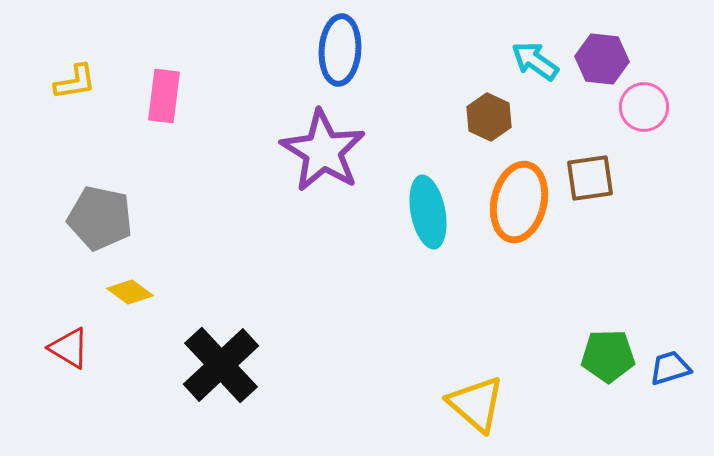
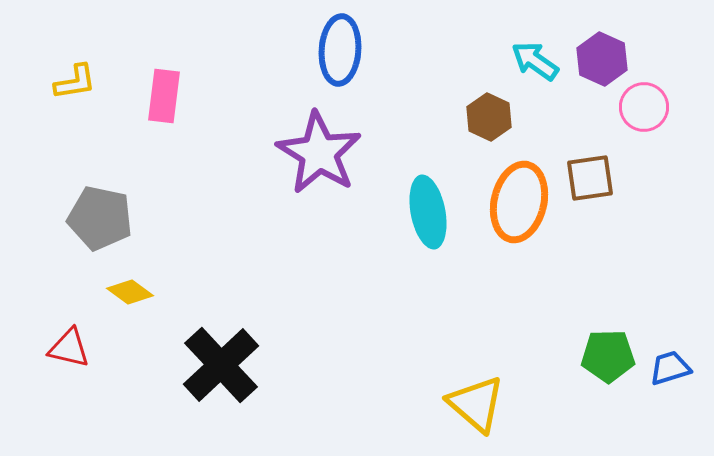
purple hexagon: rotated 18 degrees clockwise
purple star: moved 4 px left, 2 px down
red triangle: rotated 18 degrees counterclockwise
